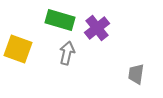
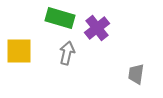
green rectangle: moved 2 px up
yellow square: moved 1 px right, 2 px down; rotated 20 degrees counterclockwise
